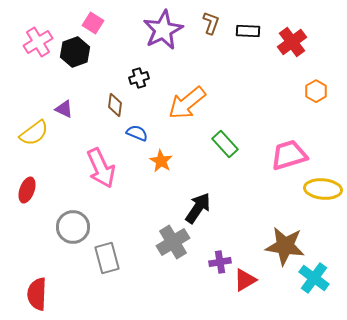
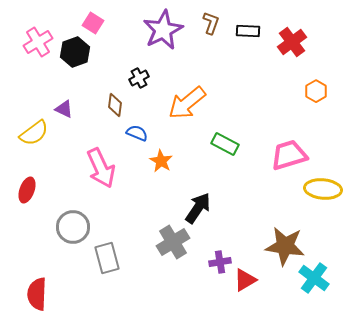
black cross: rotated 12 degrees counterclockwise
green rectangle: rotated 20 degrees counterclockwise
